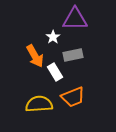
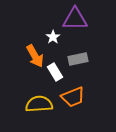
gray rectangle: moved 5 px right, 4 px down
